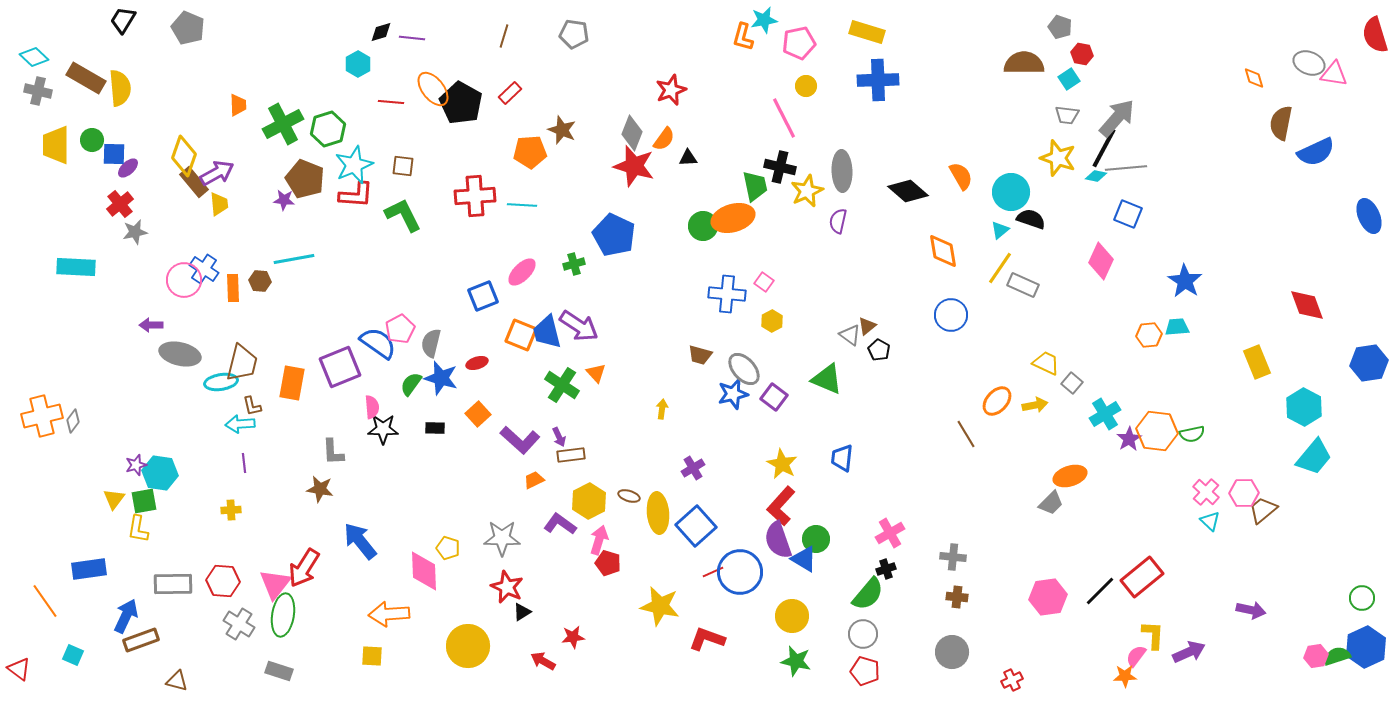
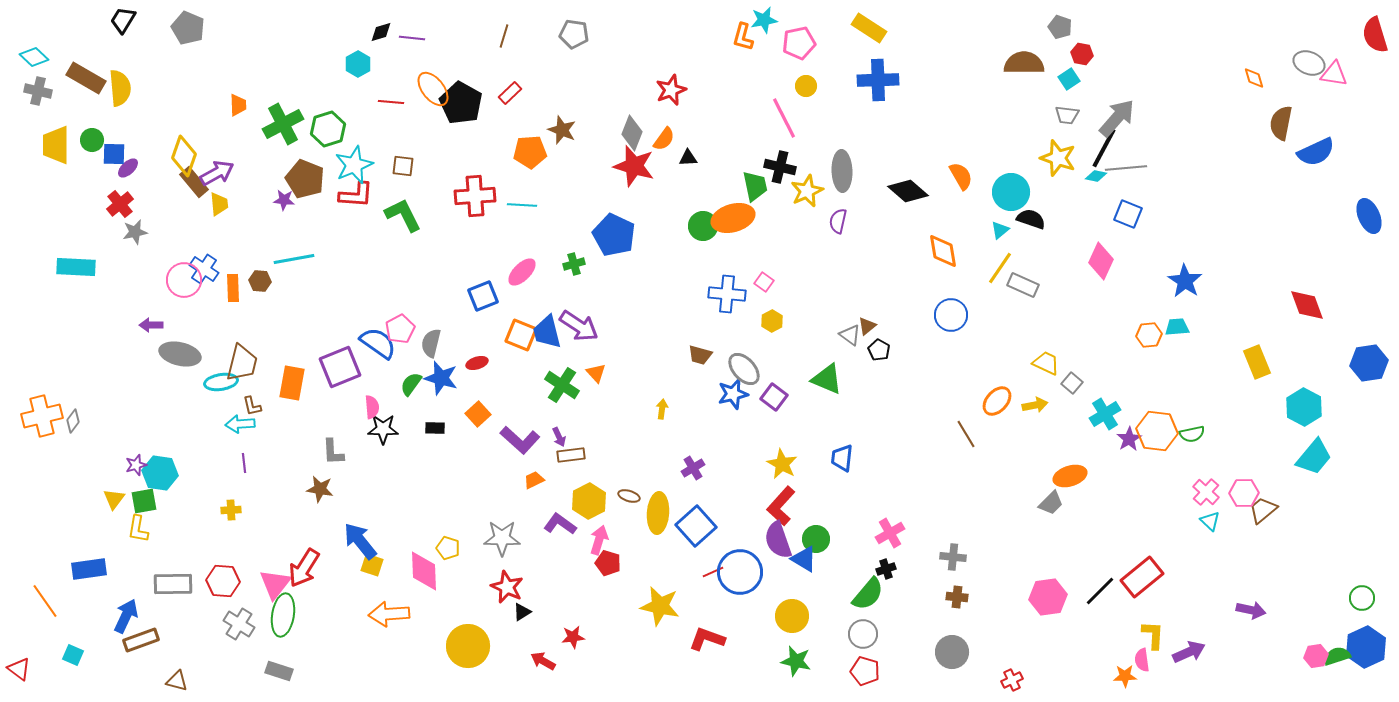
yellow rectangle at (867, 32): moved 2 px right, 4 px up; rotated 16 degrees clockwise
yellow ellipse at (658, 513): rotated 9 degrees clockwise
yellow square at (372, 656): moved 91 px up; rotated 15 degrees clockwise
pink semicircle at (1136, 656): moved 6 px right, 4 px down; rotated 45 degrees counterclockwise
